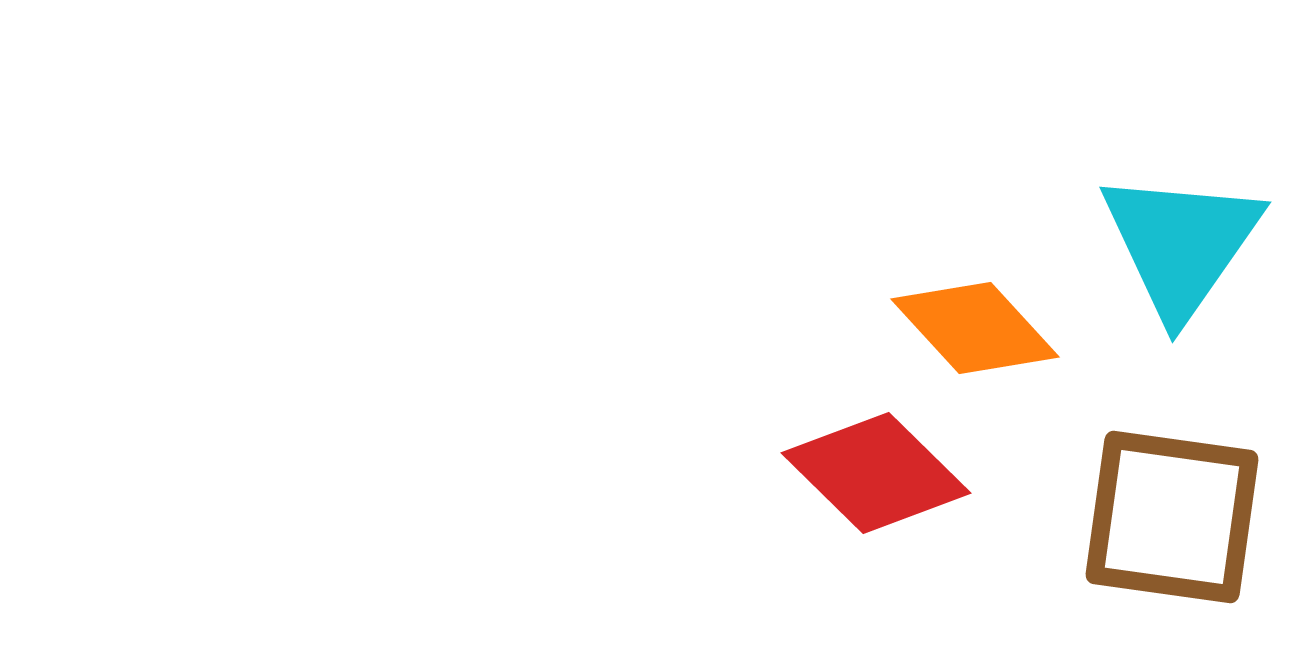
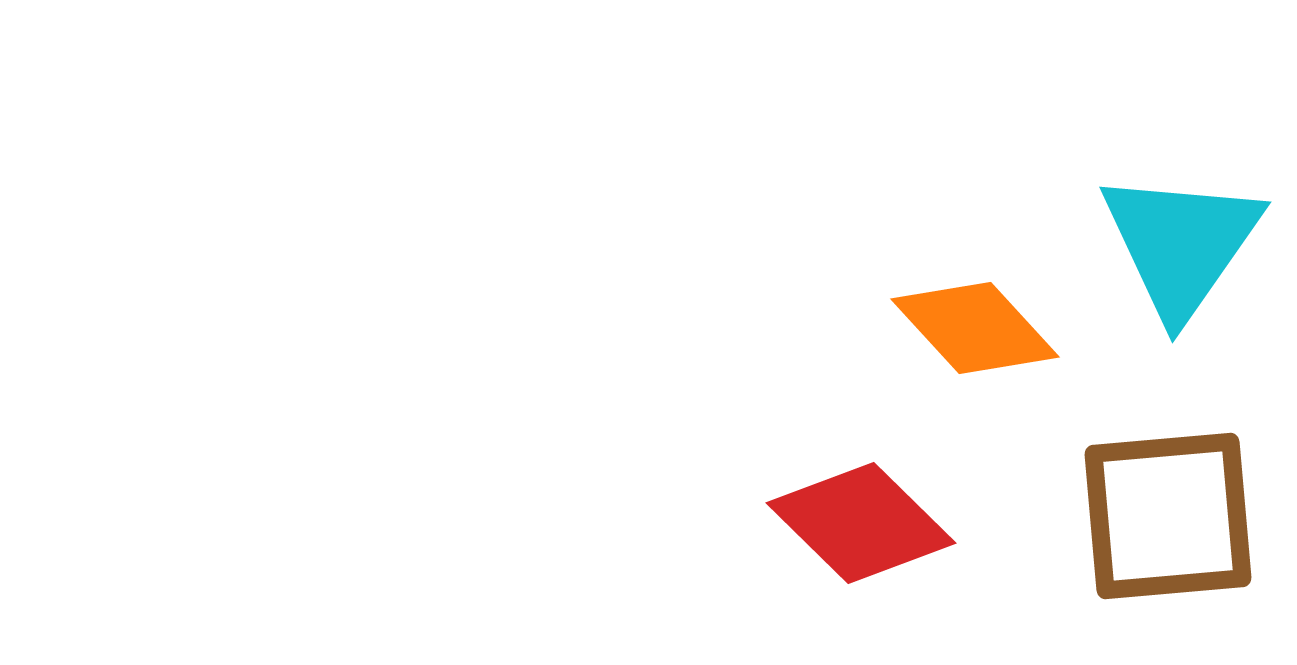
red diamond: moved 15 px left, 50 px down
brown square: moved 4 px left, 1 px up; rotated 13 degrees counterclockwise
